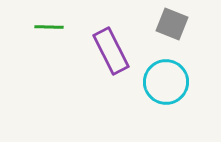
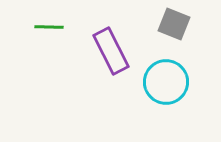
gray square: moved 2 px right
